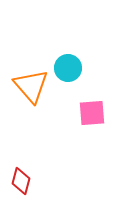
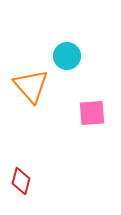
cyan circle: moved 1 px left, 12 px up
